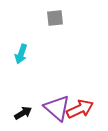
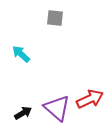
gray square: rotated 12 degrees clockwise
cyan arrow: rotated 114 degrees clockwise
red arrow: moved 10 px right, 10 px up
